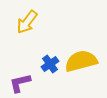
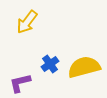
yellow semicircle: moved 3 px right, 6 px down
